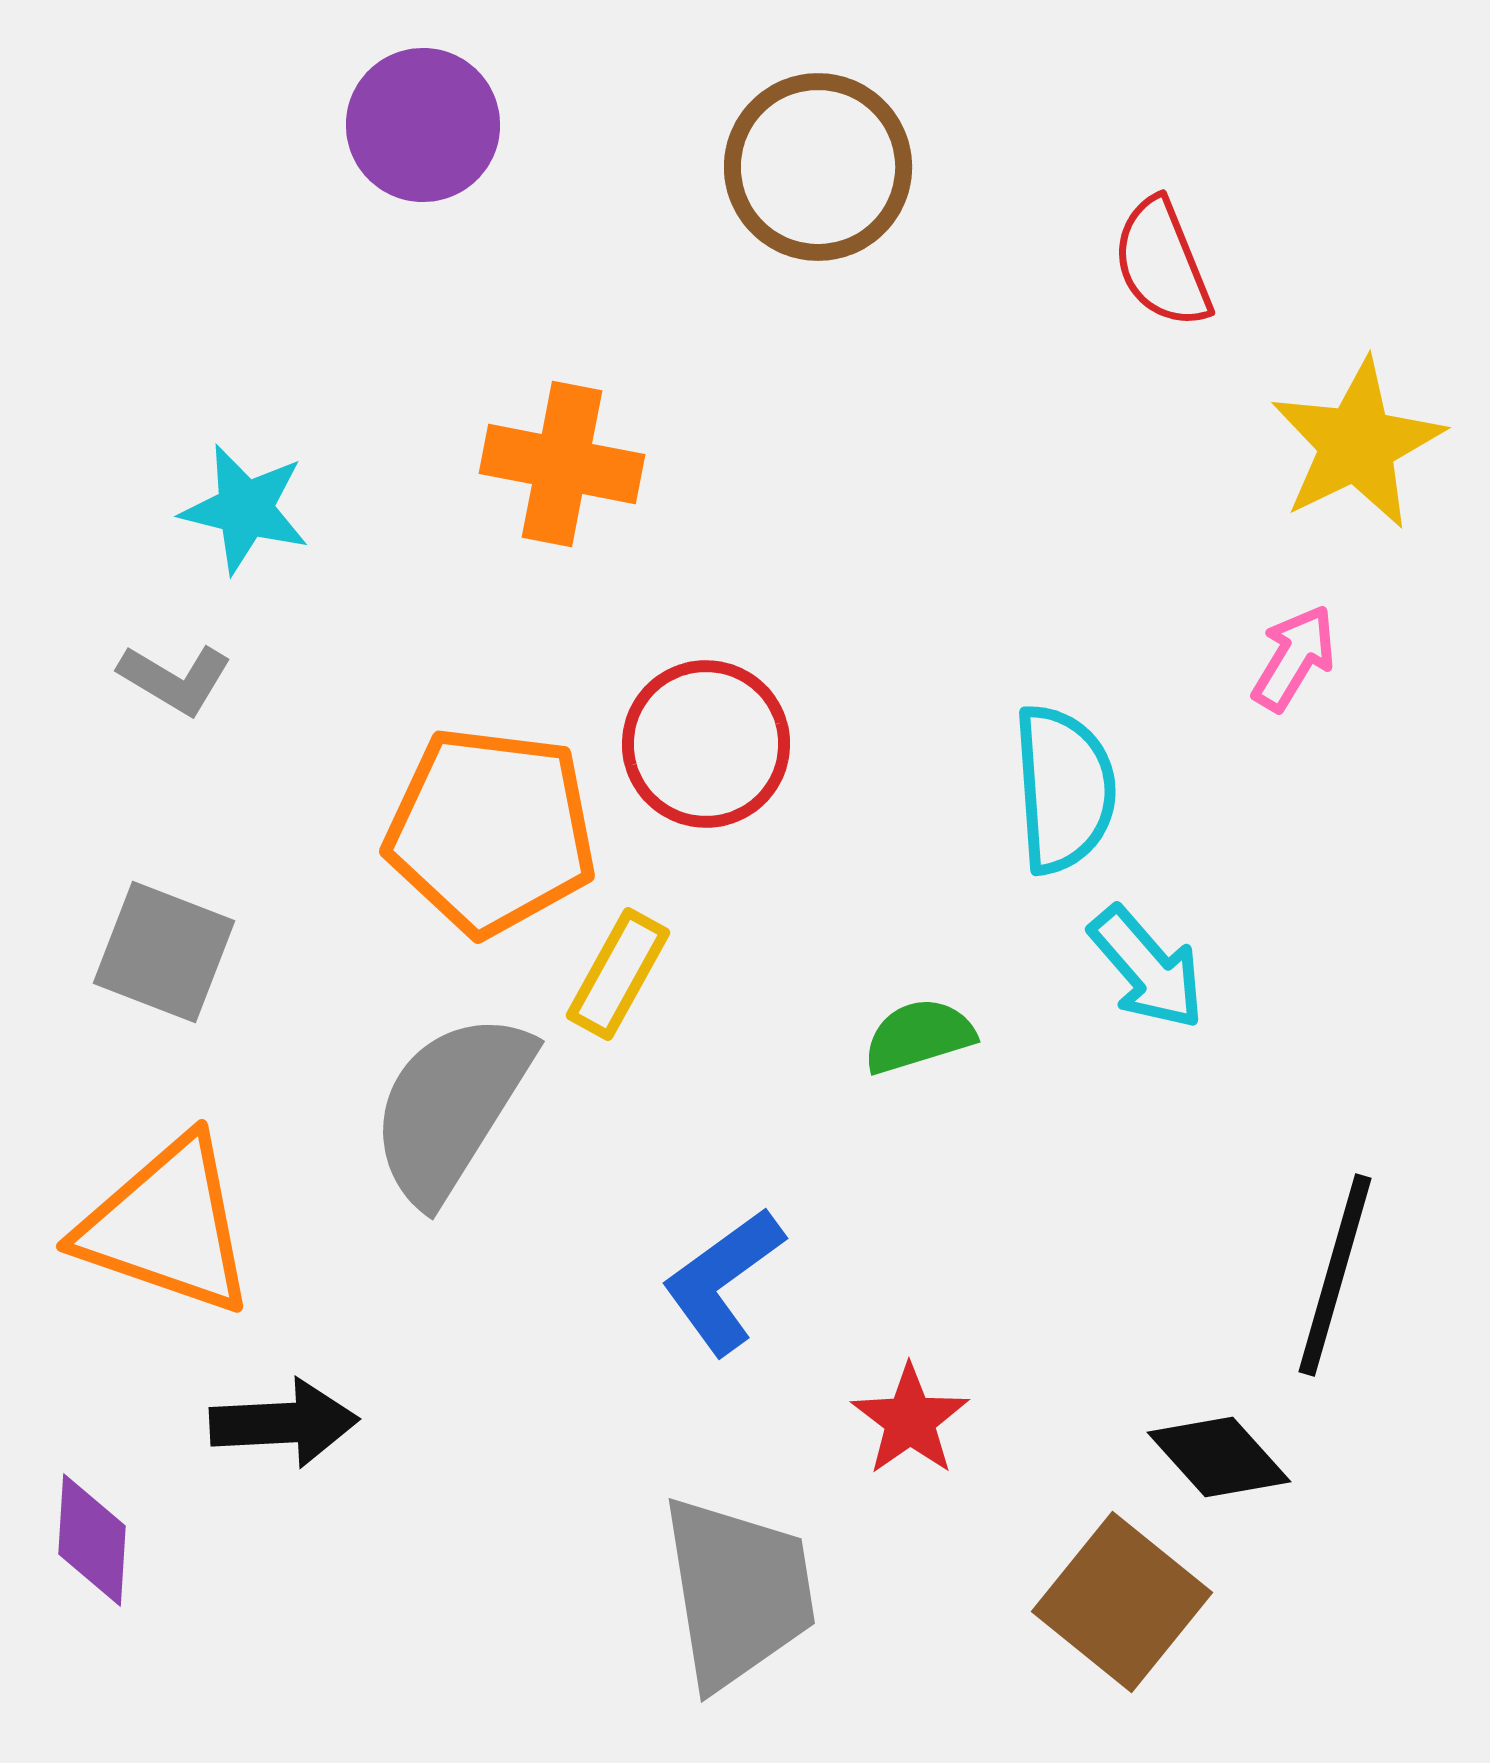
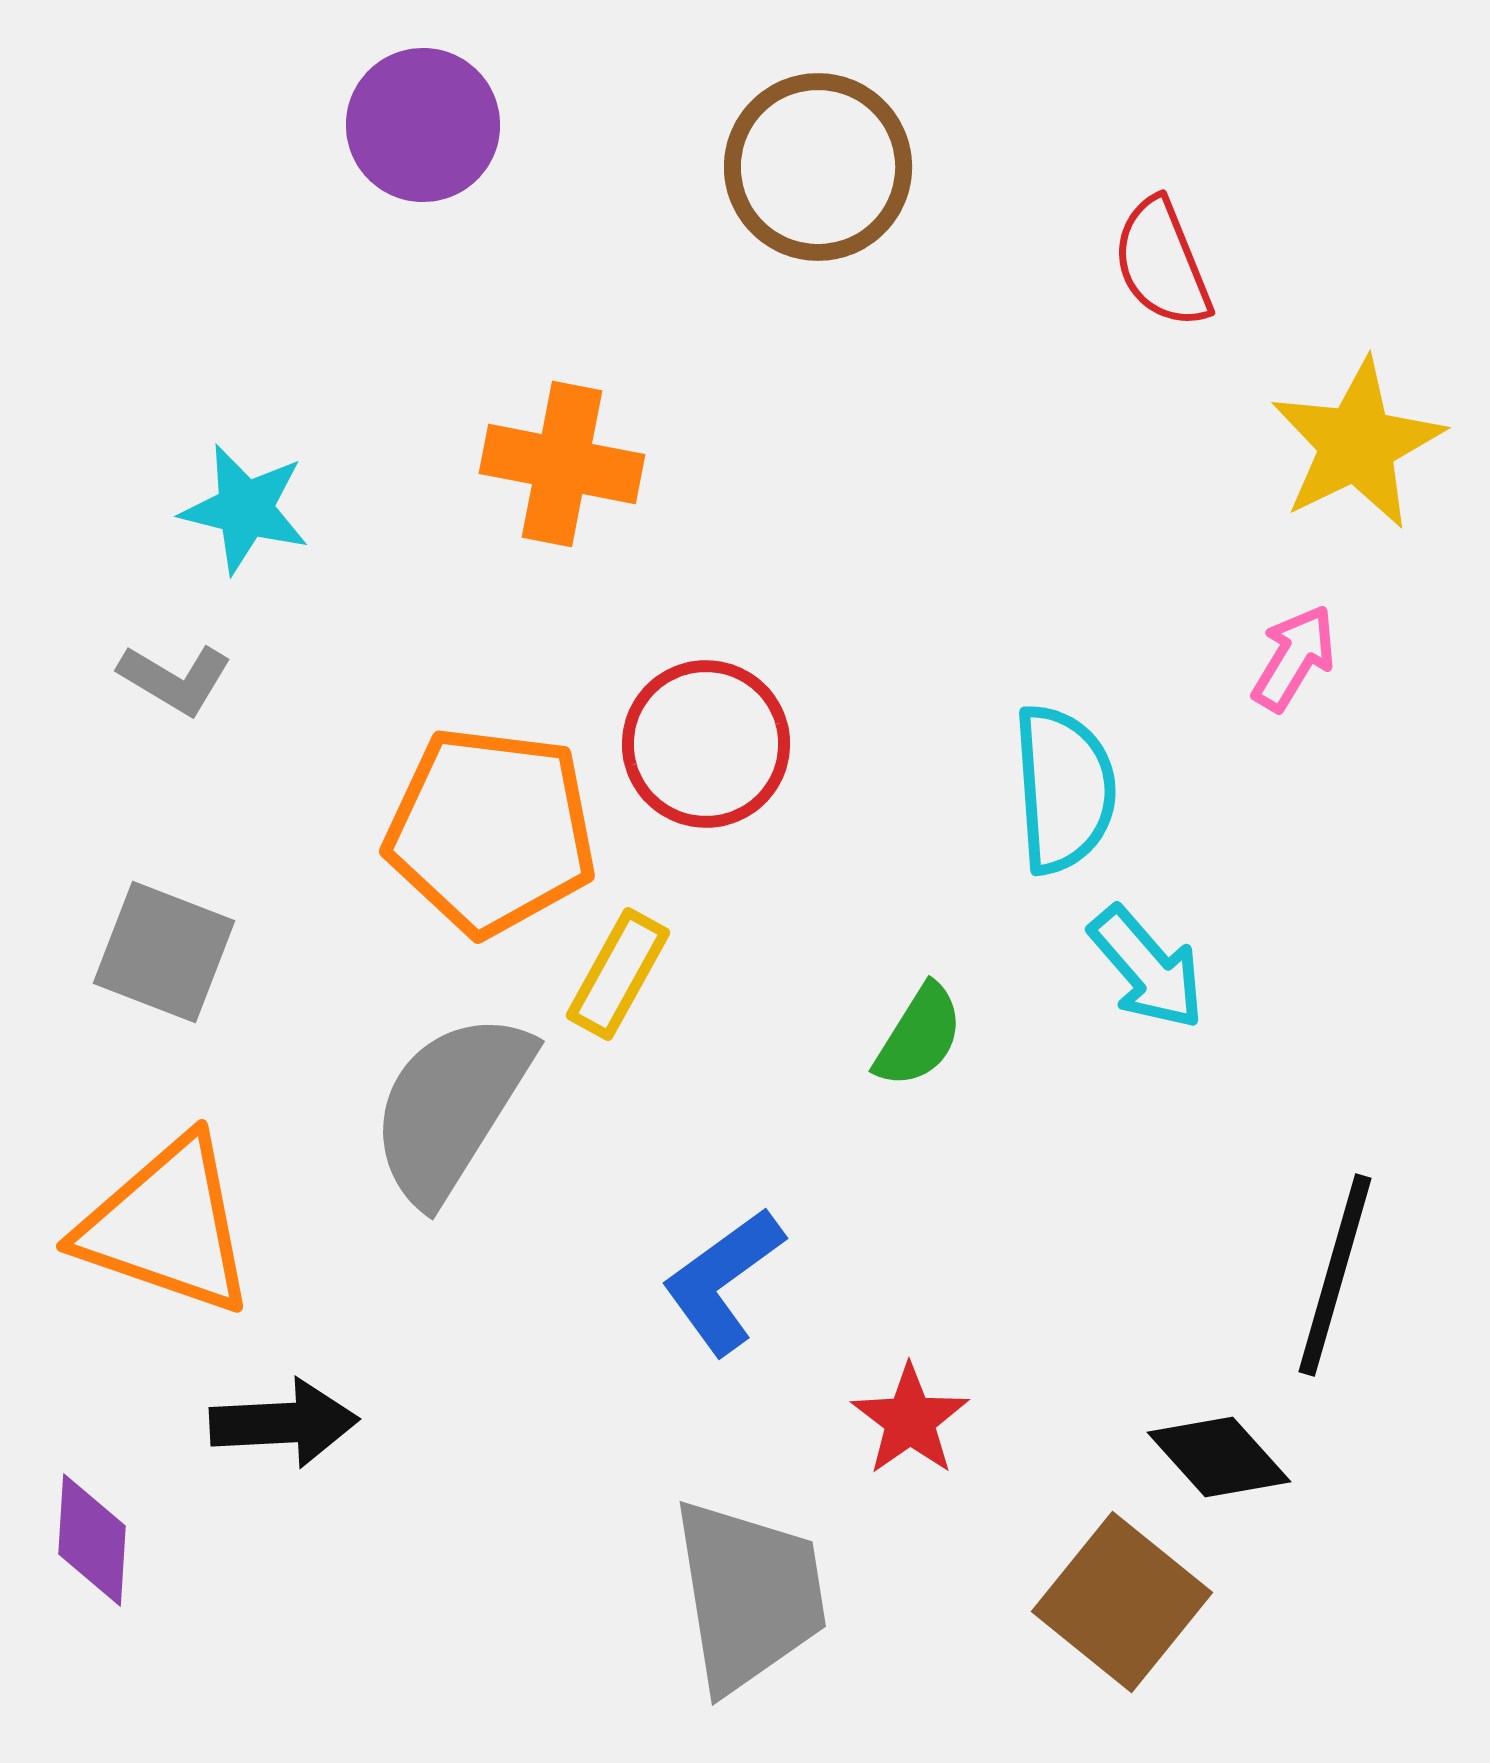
green semicircle: rotated 139 degrees clockwise
gray trapezoid: moved 11 px right, 3 px down
